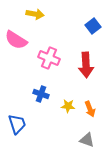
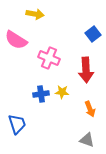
blue square: moved 8 px down
red arrow: moved 5 px down
blue cross: rotated 28 degrees counterclockwise
yellow star: moved 6 px left, 14 px up
